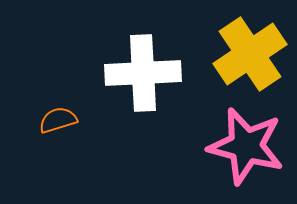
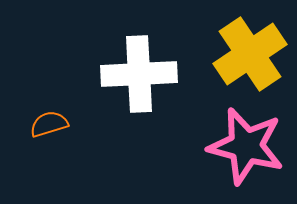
white cross: moved 4 px left, 1 px down
orange semicircle: moved 9 px left, 4 px down
